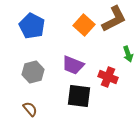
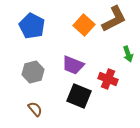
red cross: moved 2 px down
black square: rotated 15 degrees clockwise
brown semicircle: moved 5 px right
